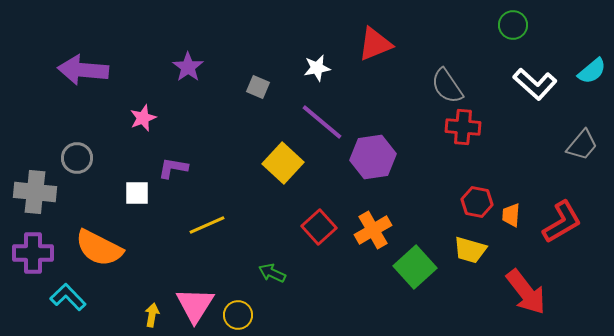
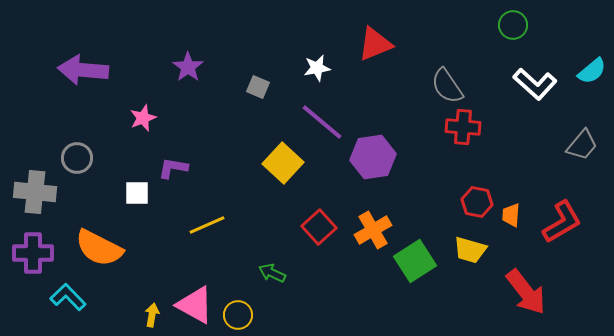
green square: moved 6 px up; rotated 9 degrees clockwise
pink triangle: rotated 33 degrees counterclockwise
